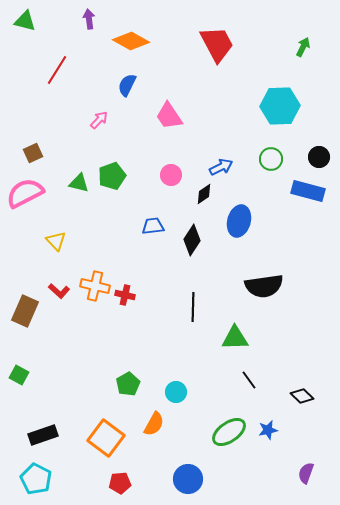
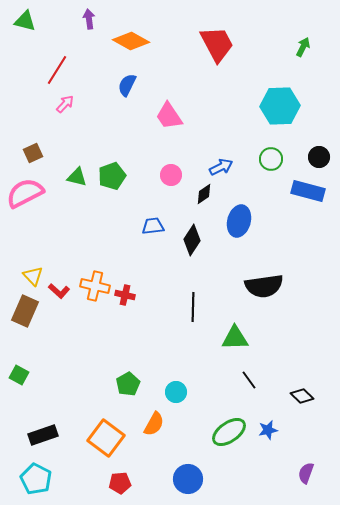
pink arrow at (99, 120): moved 34 px left, 16 px up
green triangle at (79, 183): moved 2 px left, 6 px up
yellow triangle at (56, 241): moved 23 px left, 35 px down
